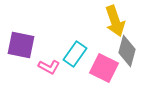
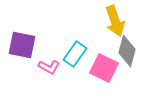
purple square: moved 1 px right
